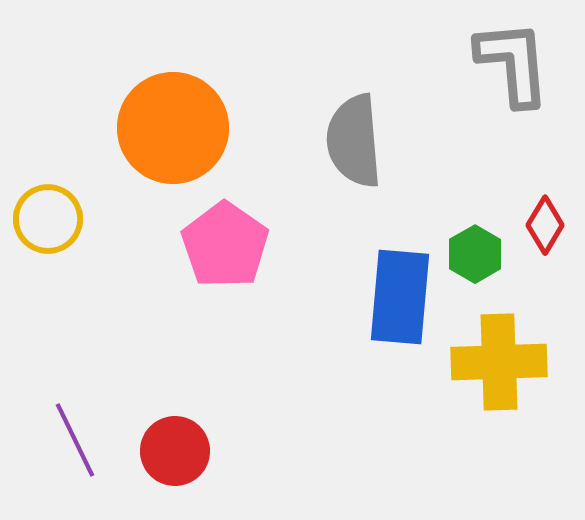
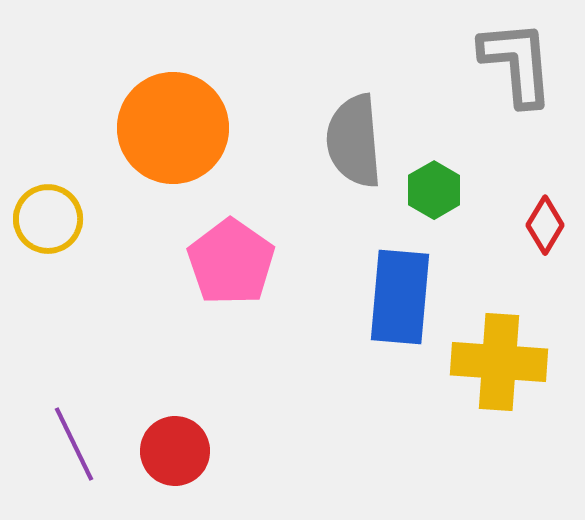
gray L-shape: moved 4 px right
pink pentagon: moved 6 px right, 17 px down
green hexagon: moved 41 px left, 64 px up
yellow cross: rotated 6 degrees clockwise
purple line: moved 1 px left, 4 px down
